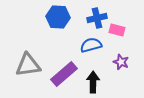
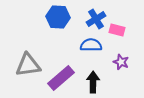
blue cross: moved 1 px left, 1 px down; rotated 18 degrees counterclockwise
blue semicircle: rotated 15 degrees clockwise
purple rectangle: moved 3 px left, 4 px down
